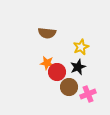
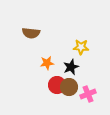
brown semicircle: moved 16 px left
yellow star: rotated 28 degrees clockwise
orange star: rotated 16 degrees counterclockwise
black star: moved 7 px left
red circle: moved 13 px down
